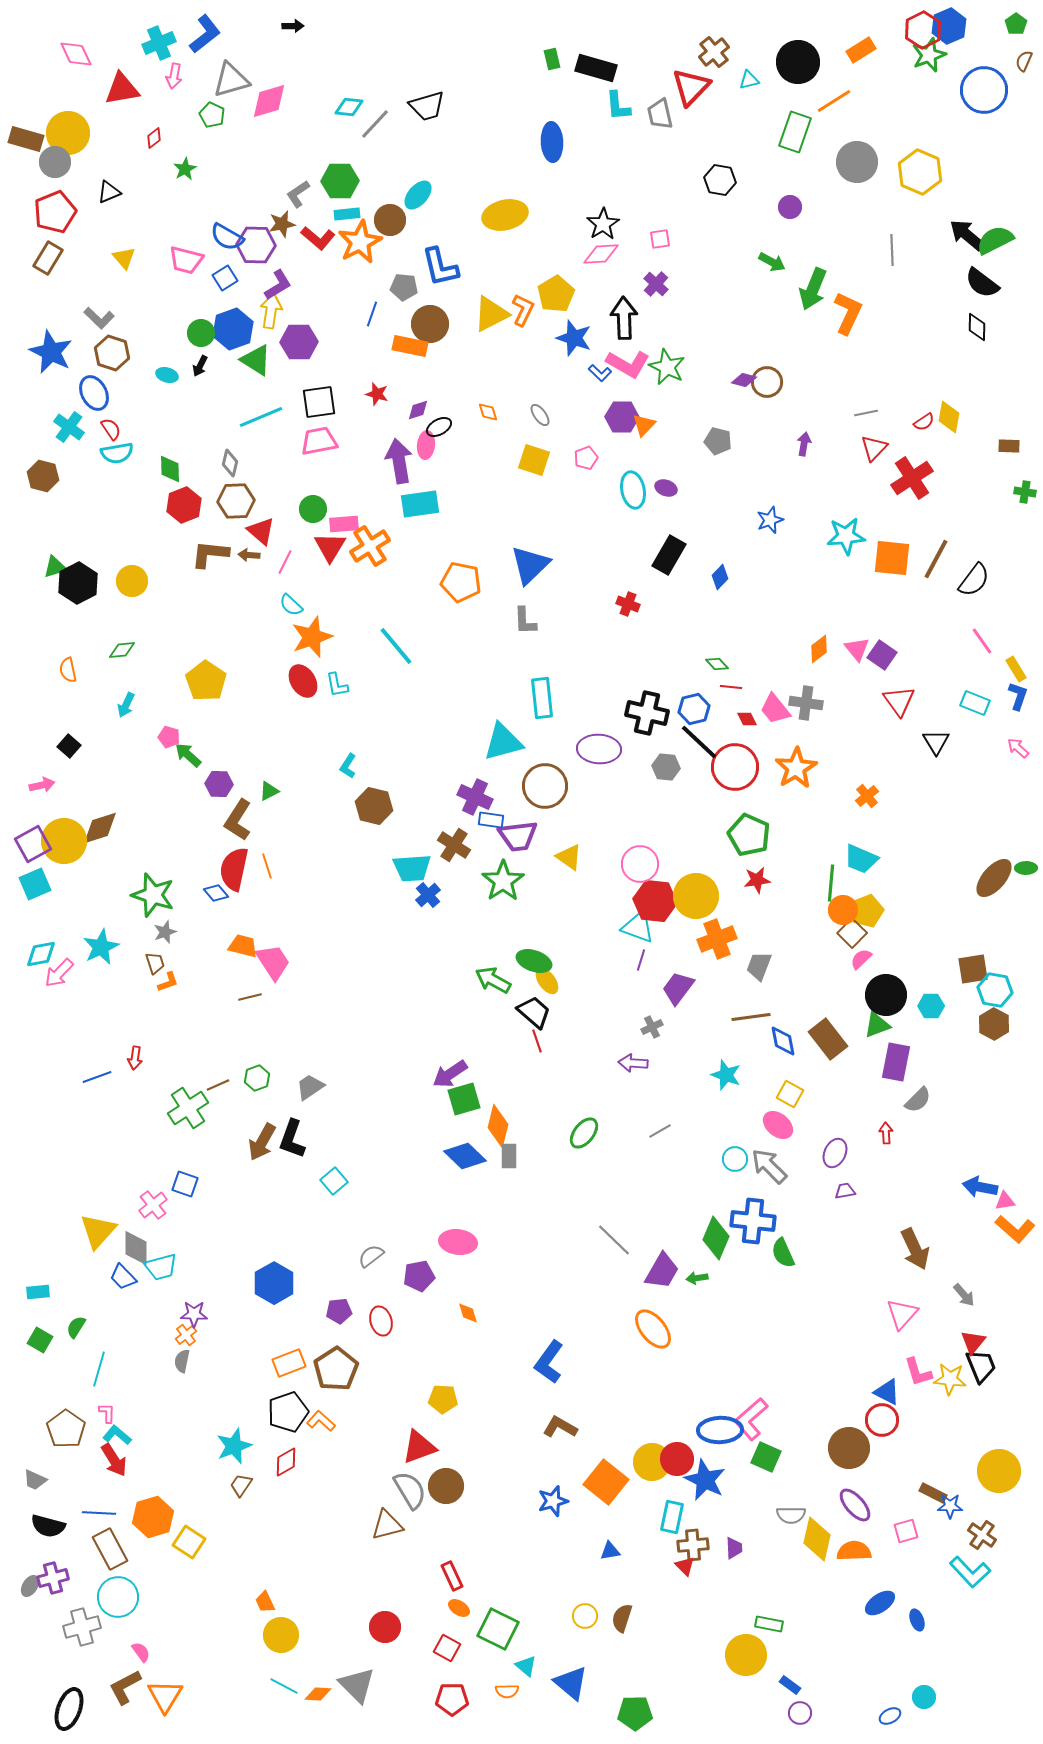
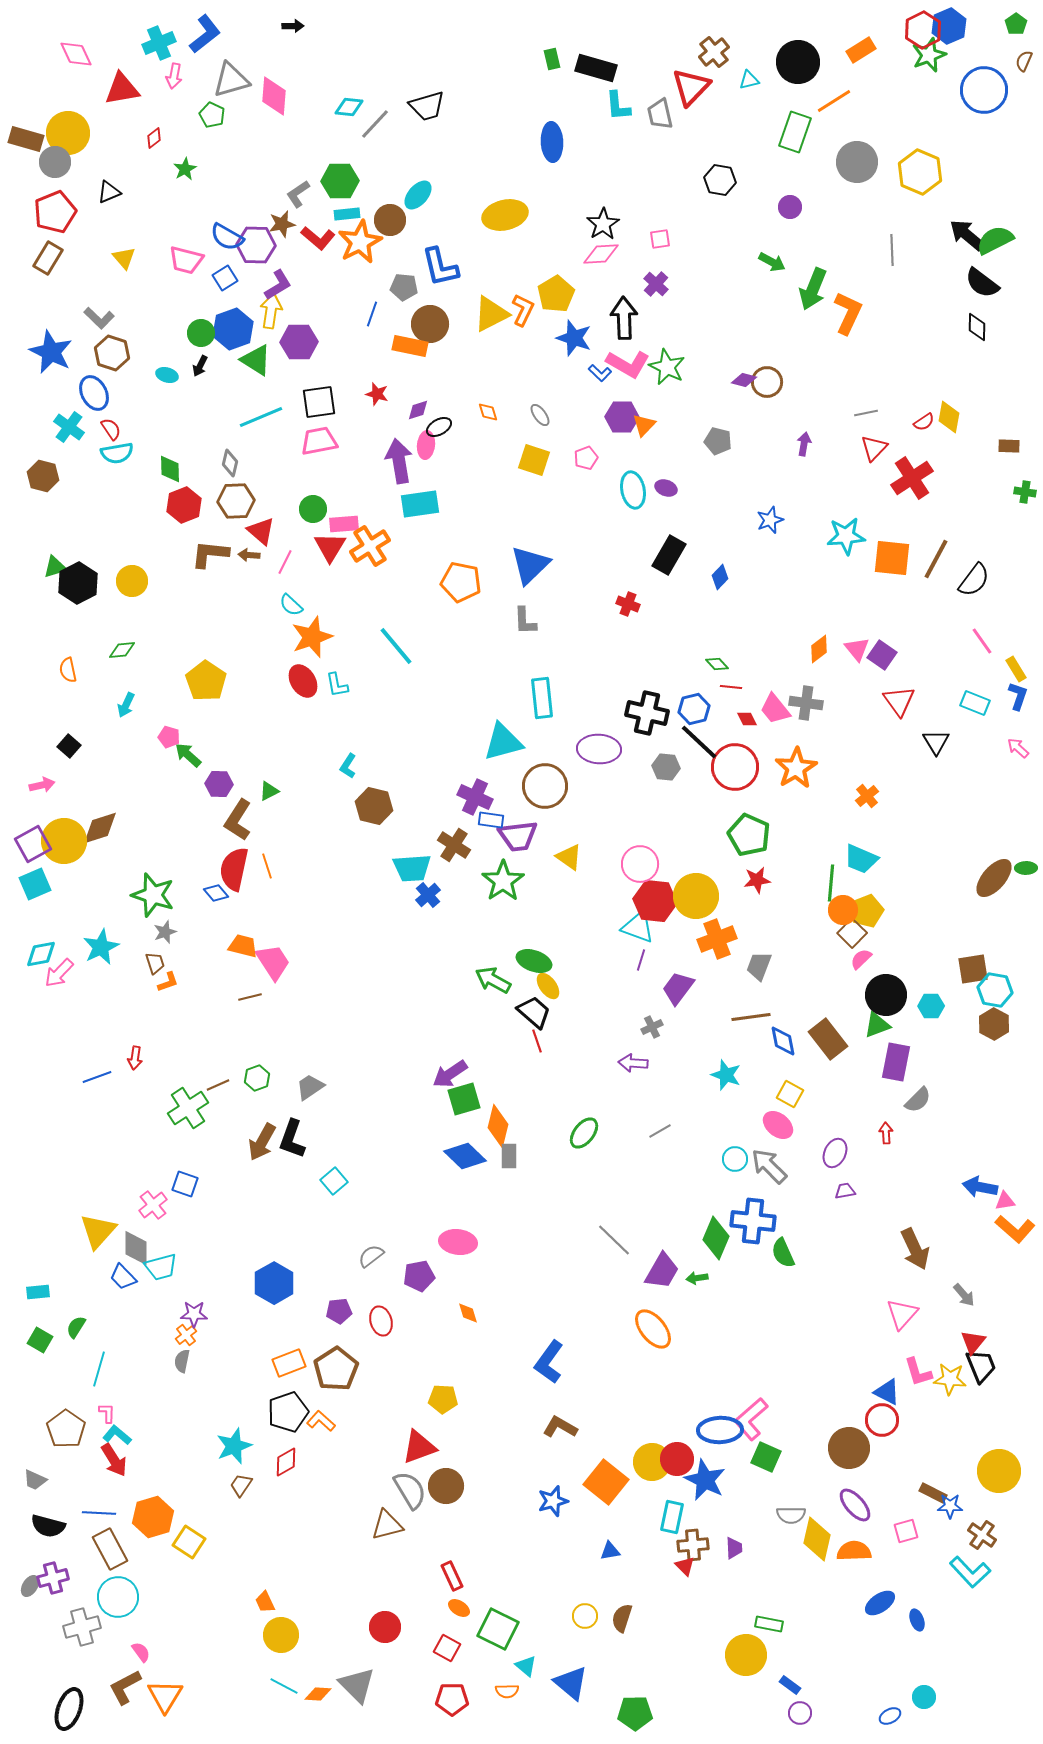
pink diamond at (269, 101): moved 5 px right, 5 px up; rotated 69 degrees counterclockwise
yellow ellipse at (547, 981): moved 1 px right, 5 px down
